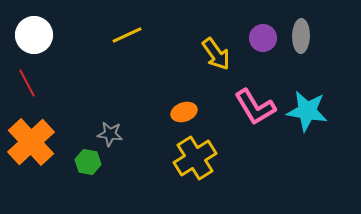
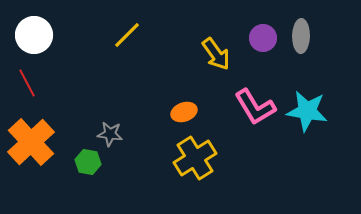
yellow line: rotated 20 degrees counterclockwise
